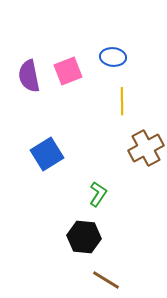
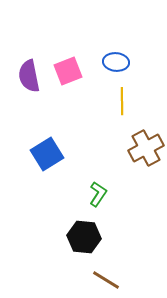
blue ellipse: moved 3 px right, 5 px down
